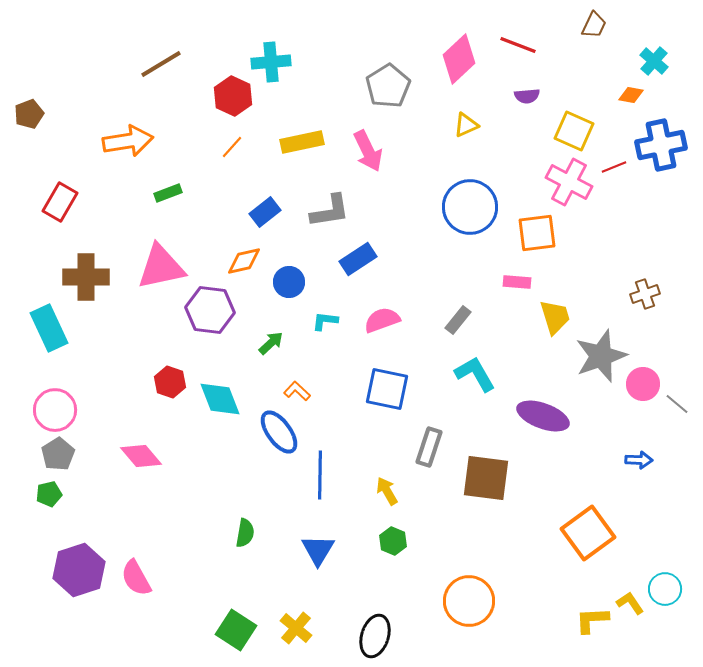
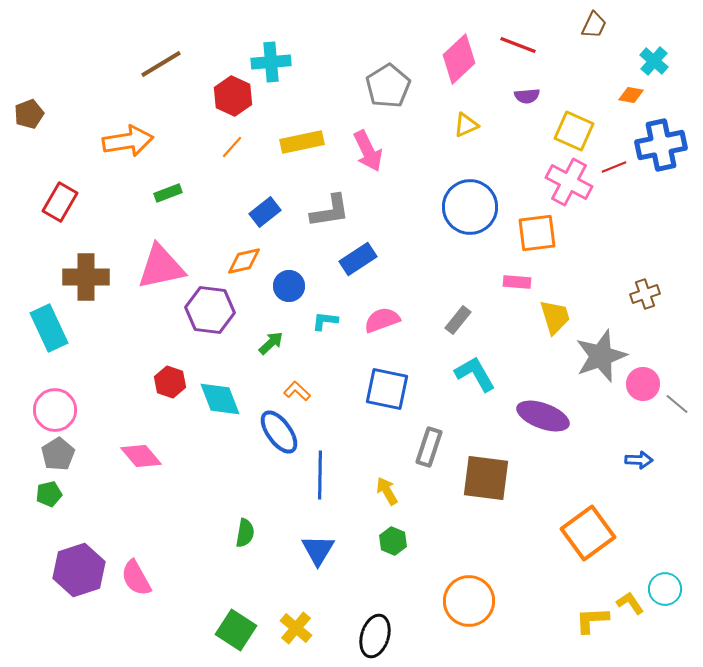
blue circle at (289, 282): moved 4 px down
